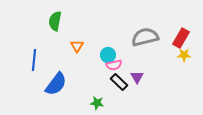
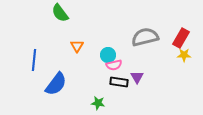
green semicircle: moved 5 px right, 8 px up; rotated 48 degrees counterclockwise
black rectangle: rotated 36 degrees counterclockwise
green star: moved 1 px right
